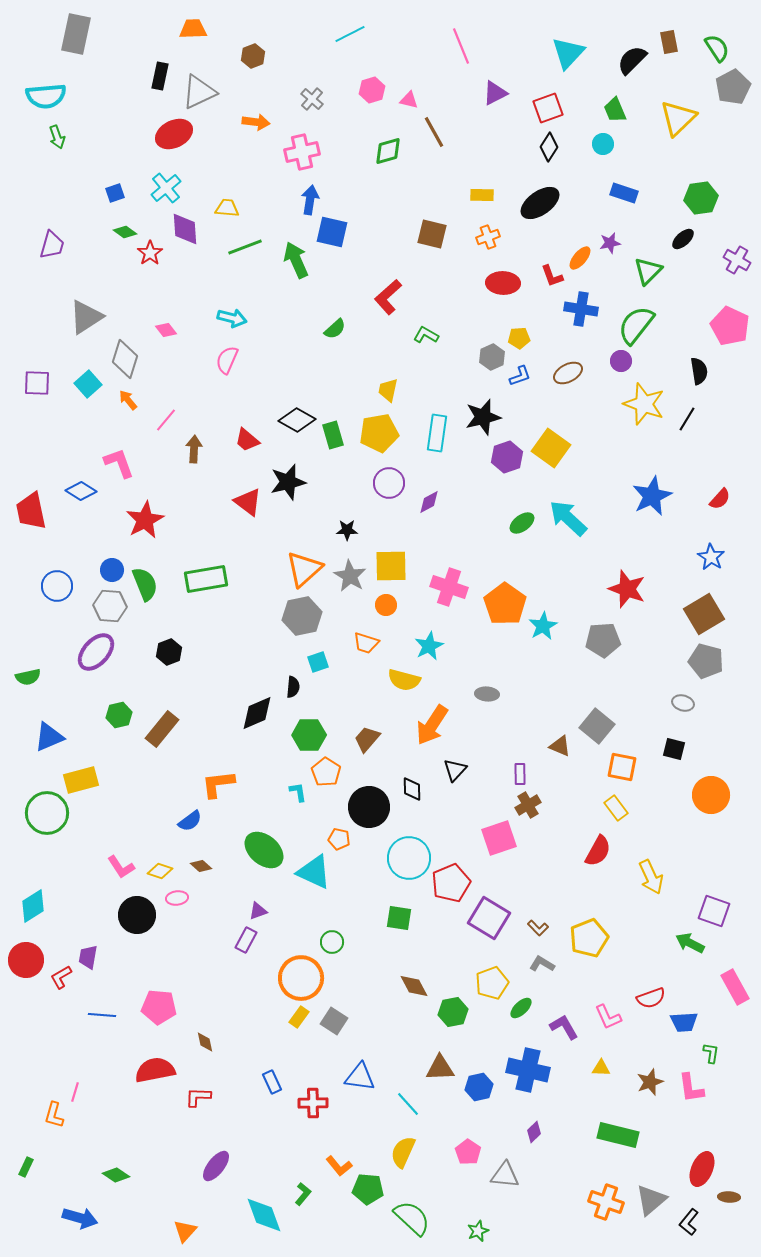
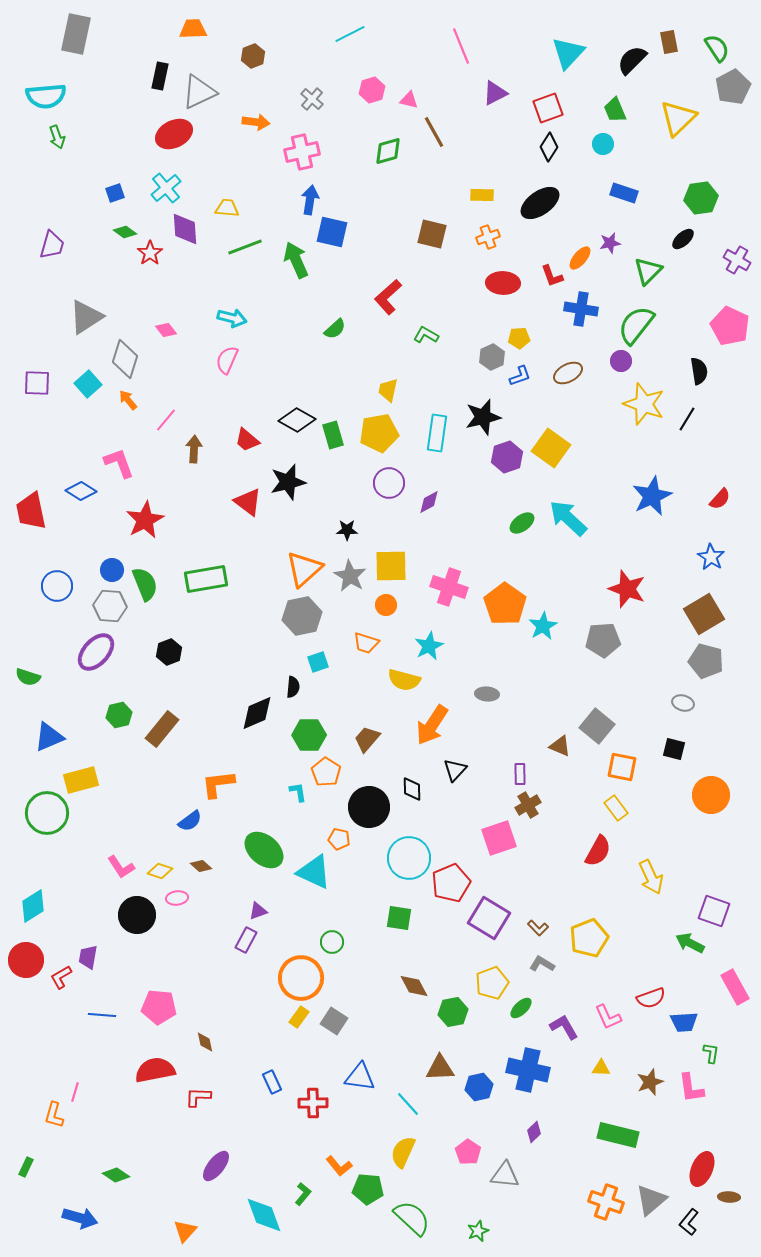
green semicircle at (28, 677): rotated 30 degrees clockwise
